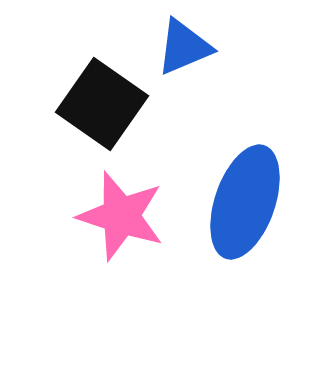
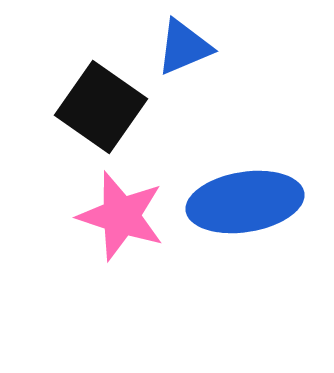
black square: moved 1 px left, 3 px down
blue ellipse: rotated 62 degrees clockwise
